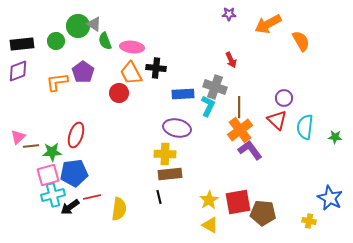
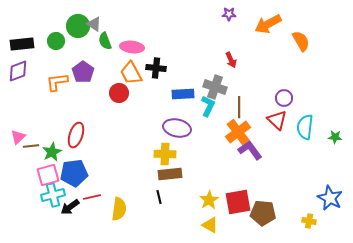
orange cross at (240, 130): moved 2 px left, 2 px down
green star at (52, 152): rotated 24 degrees counterclockwise
